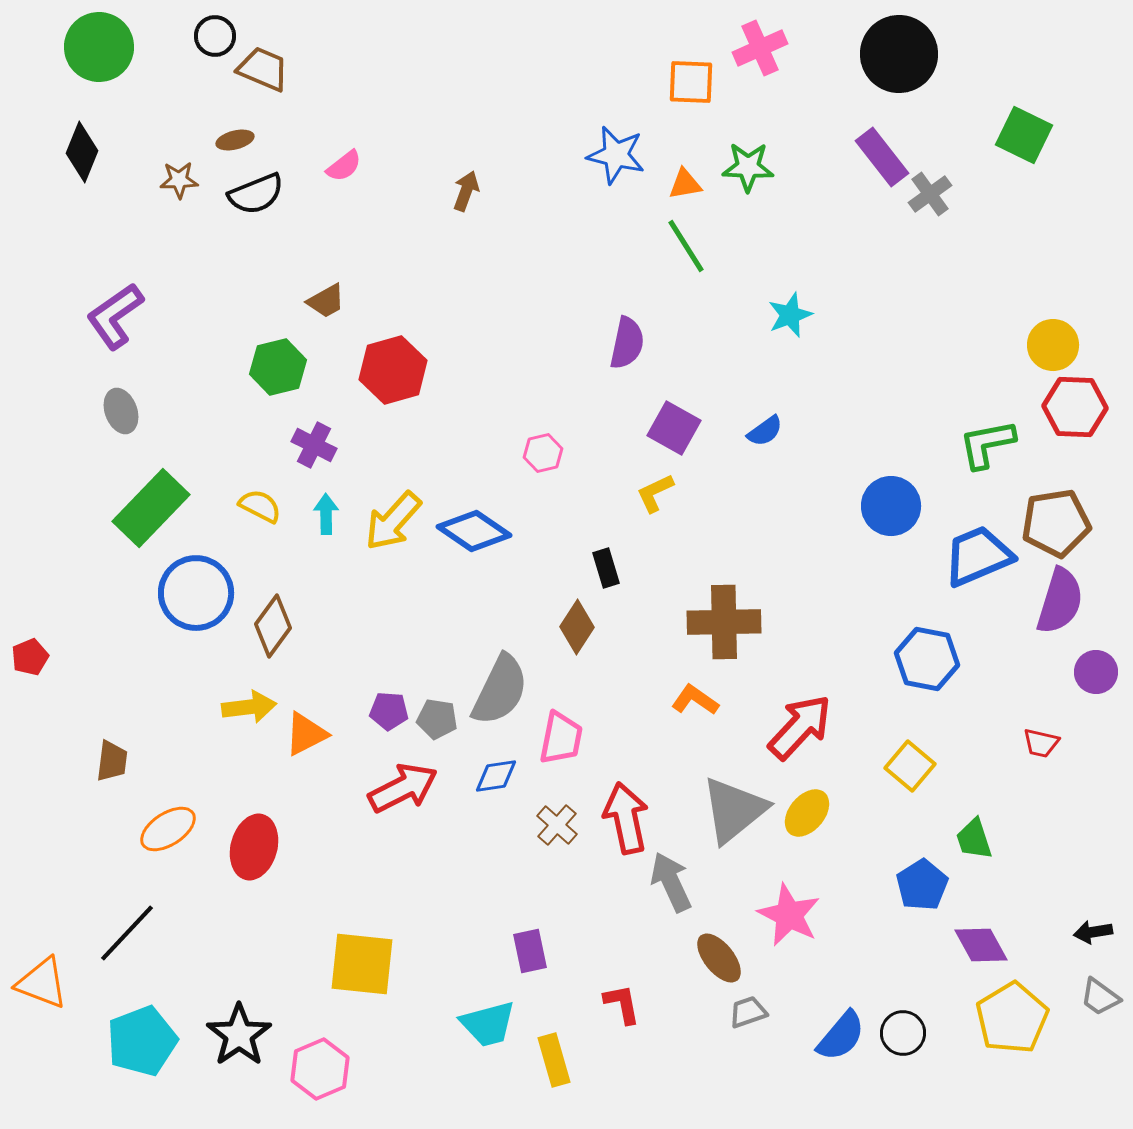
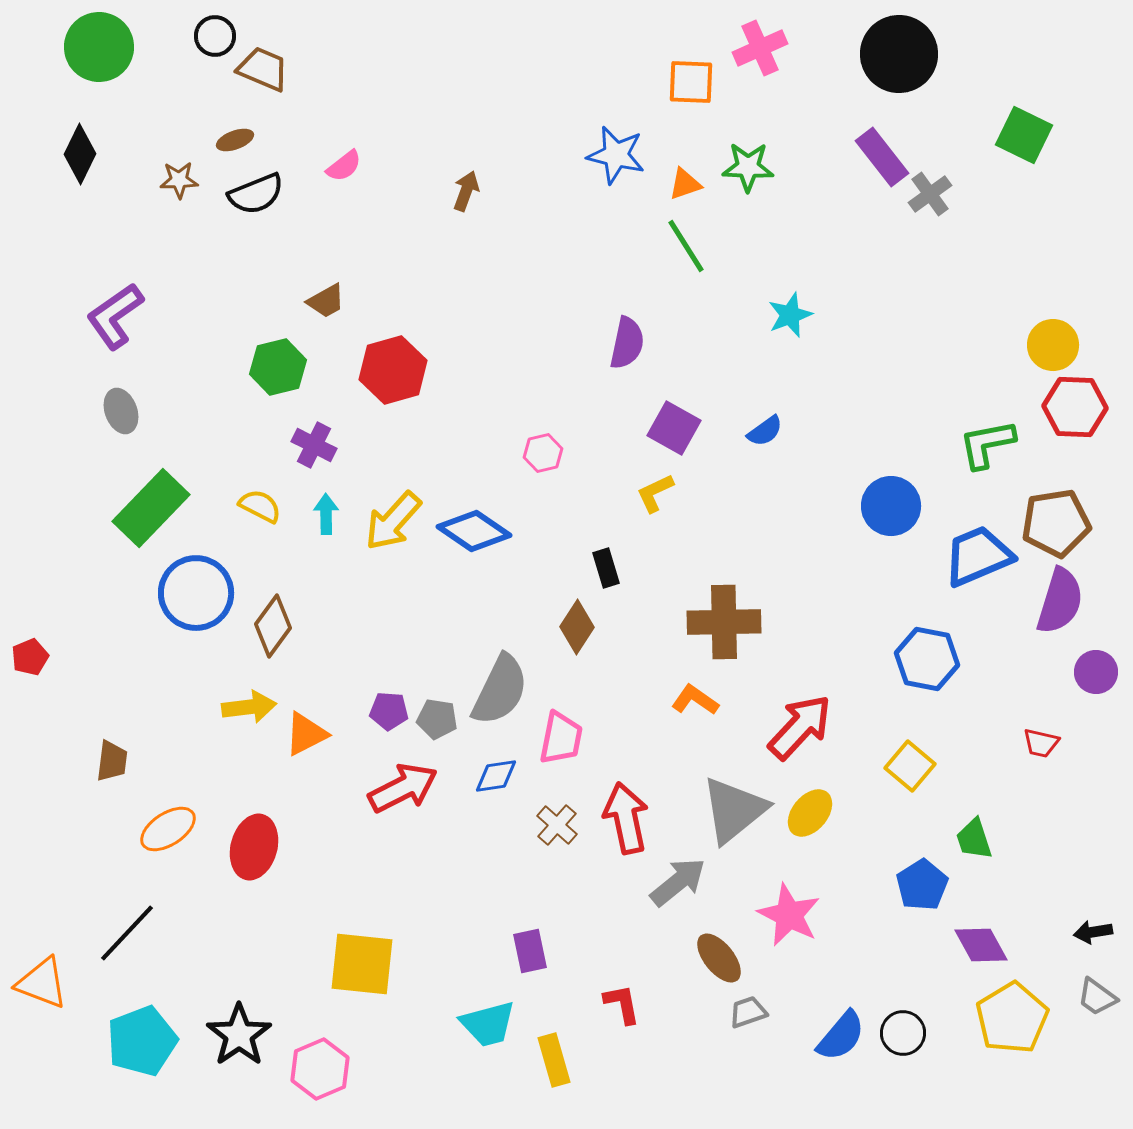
brown ellipse at (235, 140): rotated 6 degrees counterclockwise
black diamond at (82, 152): moved 2 px left, 2 px down; rotated 4 degrees clockwise
orange triangle at (685, 184): rotated 9 degrees counterclockwise
yellow ellipse at (807, 813): moved 3 px right
gray arrow at (671, 882): moved 7 px right; rotated 76 degrees clockwise
gray trapezoid at (1100, 997): moved 3 px left
